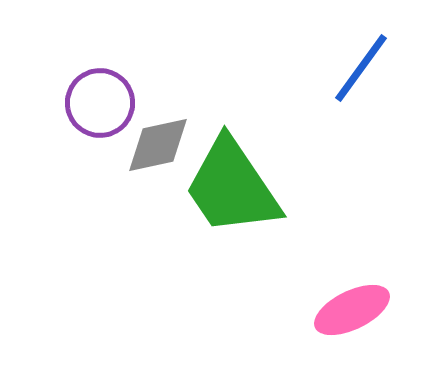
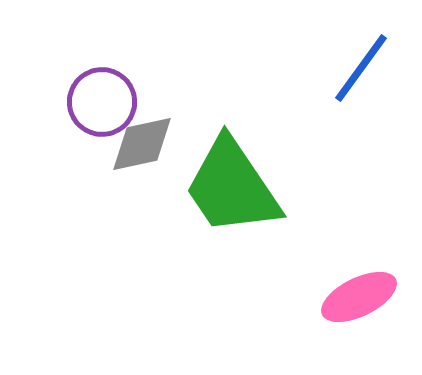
purple circle: moved 2 px right, 1 px up
gray diamond: moved 16 px left, 1 px up
pink ellipse: moved 7 px right, 13 px up
